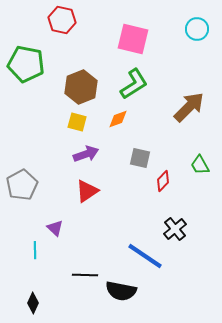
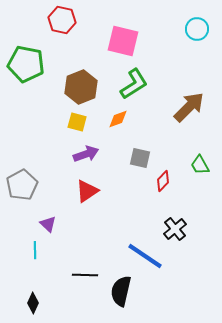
pink square: moved 10 px left, 2 px down
purple triangle: moved 7 px left, 4 px up
black semicircle: rotated 92 degrees clockwise
